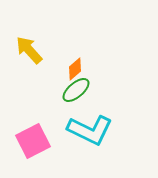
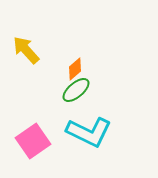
yellow arrow: moved 3 px left
cyan L-shape: moved 1 px left, 2 px down
pink square: rotated 8 degrees counterclockwise
